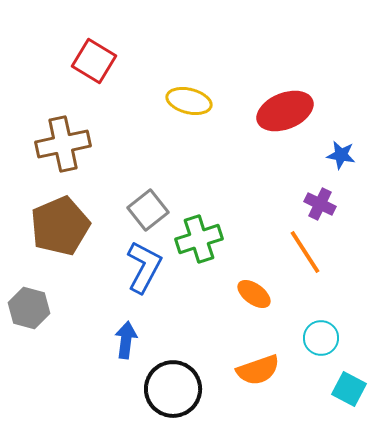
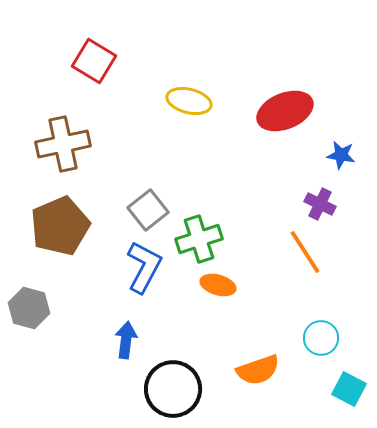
orange ellipse: moved 36 px left, 9 px up; rotated 20 degrees counterclockwise
